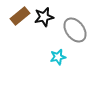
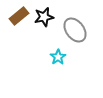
brown rectangle: moved 1 px left
cyan star: rotated 21 degrees counterclockwise
